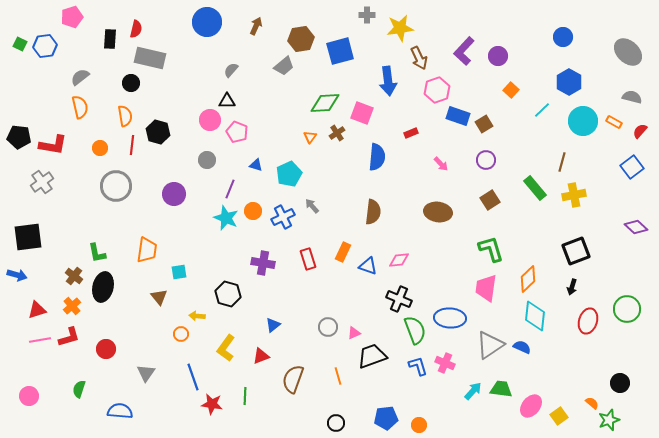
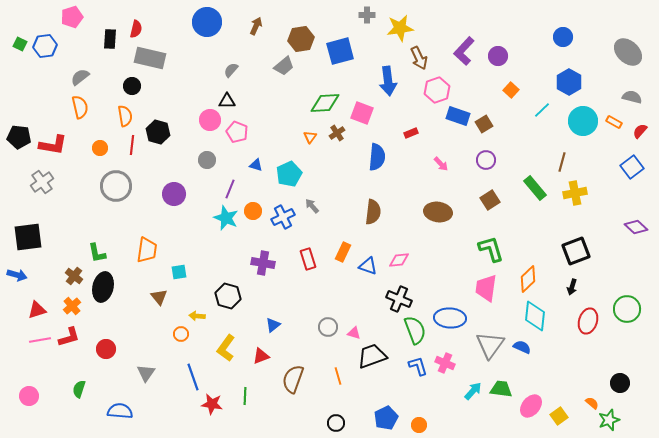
black circle at (131, 83): moved 1 px right, 3 px down
yellow cross at (574, 195): moved 1 px right, 2 px up
black hexagon at (228, 294): moved 2 px down
pink triangle at (354, 333): rotated 40 degrees clockwise
gray triangle at (490, 345): rotated 20 degrees counterclockwise
blue pentagon at (386, 418): rotated 20 degrees counterclockwise
